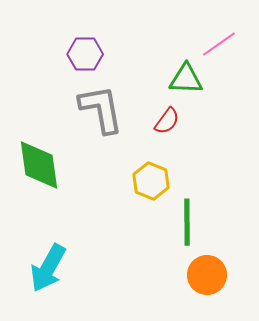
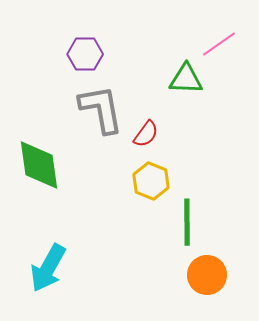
red semicircle: moved 21 px left, 13 px down
